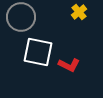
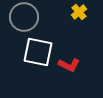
gray circle: moved 3 px right
